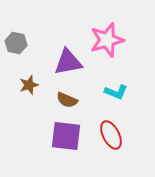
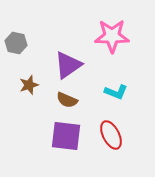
pink star: moved 5 px right, 4 px up; rotated 16 degrees clockwise
purple triangle: moved 3 px down; rotated 24 degrees counterclockwise
